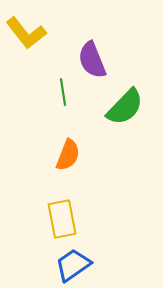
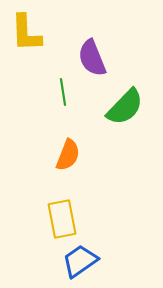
yellow L-shape: rotated 36 degrees clockwise
purple semicircle: moved 2 px up
blue trapezoid: moved 7 px right, 4 px up
